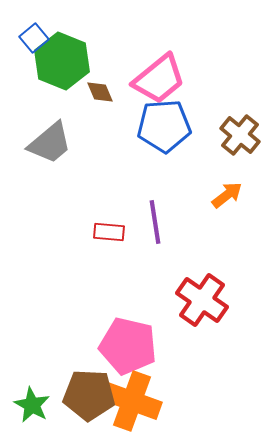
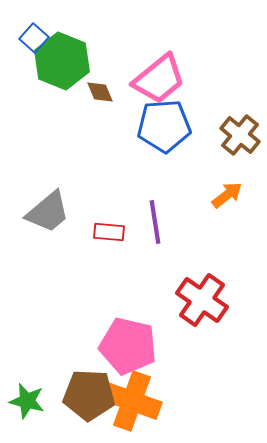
blue square: rotated 8 degrees counterclockwise
gray trapezoid: moved 2 px left, 69 px down
green star: moved 5 px left, 4 px up; rotated 15 degrees counterclockwise
